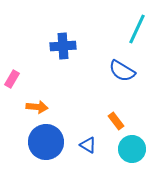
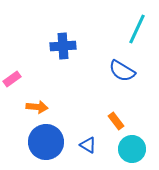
pink rectangle: rotated 24 degrees clockwise
